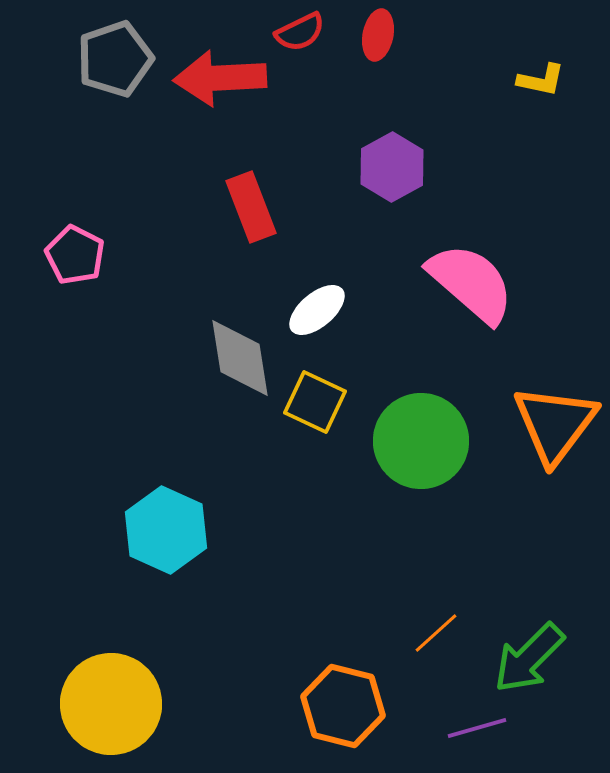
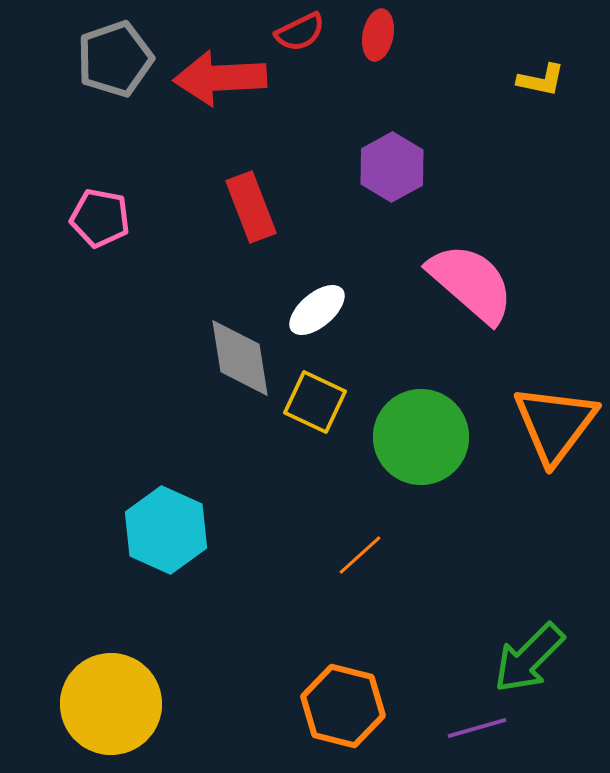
pink pentagon: moved 25 px right, 37 px up; rotated 16 degrees counterclockwise
green circle: moved 4 px up
orange line: moved 76 px left, 78 px up
